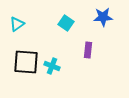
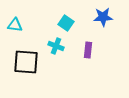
cyan triangle: moved 2 px left, 1 px down; rotated 42 degrees clockwise
cyan cross: moved 4 px right, 20 px up
